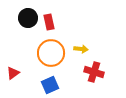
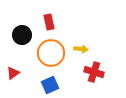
black circle: moved 6 px left, 17 px down
